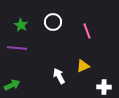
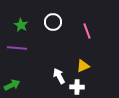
white cross: moved 27 px left
